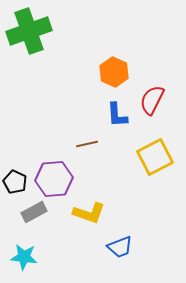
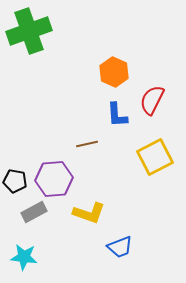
black pentagon: moved 1 px up; rotated 15 degrees counterclockwise
